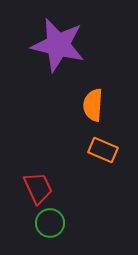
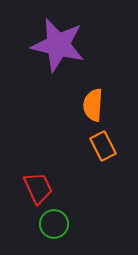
orange rectangle: moved 4 px up; rotated 40 degrees clockwise
green circle: moved 4 px right, 1 px down
